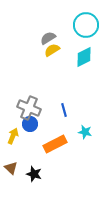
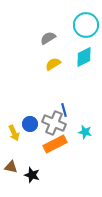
yellow semicircle: moved 1 px right, 14 px down
gray cross: moved 25 px right, 15 px down
yellow arrow: moved 1 px right, 3 px up; rotated 133 degrees clockwise
brown triangle: moved 1 px up; rotated 32 degrees counterclockwise
black star: moved 2 px left, 1 px down
